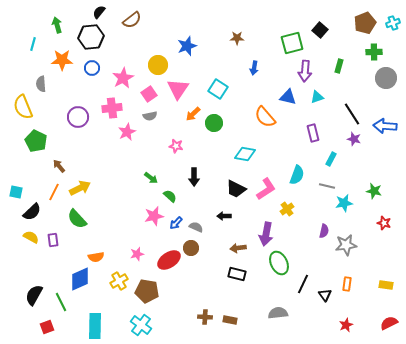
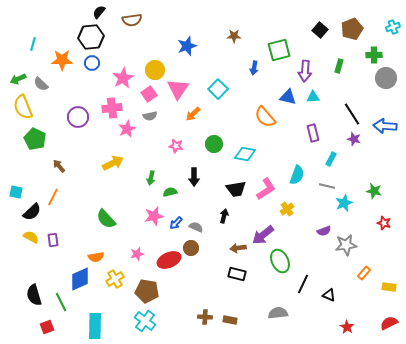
brown semicircle at (132, 20): rotated 30 degrees clockwise
brown pentagon at (365, 23): moved 13 px left, 6 px down
cyan cross at (393, 23): moved 4 px down
green arrow at (57, 25): moved 39 px left, 54 px down; rotated 98 degrees counterclockwise
brown star at (237, 38): moved 3 px left, 2 px up
green square at (292, 43): moved 13 px left, 7 px down
green cross at (374, 52): moved 3 px down
yellow circle at (158, 65): moved 3 px left, 5 px down
blue circle at (92, 68): moved 5 px up
gray semicircle at (41, 84): rotated 42 degrees counterclockwise
cyan square at (218, 89): rotated 12 degrees clockwise
cyan triangle at (317, 97): moved 4 px left; rotated 16 degrees clockwise
green circle at (214, 123): moved 21 px down
pink star at (127, 132): moved 3 px up
green pentagon at (36, 141): moved 1 px left, 2 px up
green arrow at (151, 178): rotated 64 degrees clockwise
yellow arrow at (80, 188): moved 33 px right, 25 px up
black trapezoid at (236, 189): rotated 35 degrees counterclockwise
orange line at (54, 192): moved 1 px left, 5 px down
green semicircle at (170, 196): moved 4 px up; rotated 56 degrees counterclockwise
cyan star at (344, 203): rotated 12 degrees counterclockwise
black arrow at (224, 216): rotated 104 degrees clockwise
green semicircle at (77, 219): moved 29 px right
purple semicircle at (324, 231): rotated 56 degrees clockwise
purple arrow at (266, 234): moved 3 px left, 1 px down; rotated 40 degrees clockwise
red ellipse at (169, 260): rotated 10 degrees clockwise
green ellipse at (279, 263): moved 1 px right, 2 px up
yellow cross at (119, 281): moved 4 px left, 2 px up
orange rectangle at (347, 284): moved 17 px right, 11 px up; rotated 32 degrees clockwise
yellow rectangle at (386, 285): moved 3 px right, 2 px down
black semicircle at (34, 295): rotated 45 degrees counterclockwise
black triangle at (325, 295): moved 4 px right; rotated 32 degrees counterclockwise
cyan cross at (141, 325): moved 4 px right, 4 px up
red star at (346, 325): moved 1 px right, 2 px down; rotated 16 degrees counterclockwise
